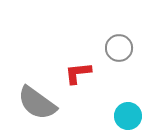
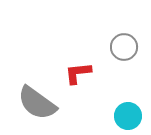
gray circle: moved 5 px right, 1 px up
